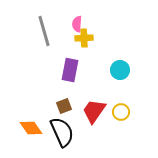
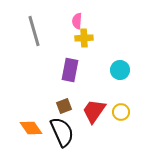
pink semicircle: moved 3 px up
gray line: moved 10 px left
